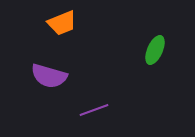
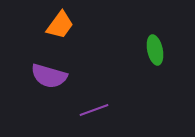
orange trapezoid: moved 2 px left, 2 px down; rotated 32 degrees counterclockwise
green ellipse: rotated 36 degrees counterclockwise
